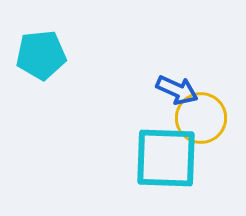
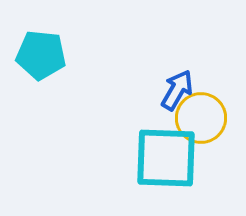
cyan pentagon: rotated 12 degrees clockwise
blue arrow: rotated 84 degrees counterclockwise
